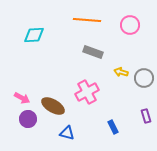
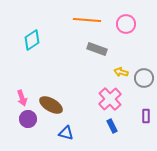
pink circle: moved 4 px left, 1 px up
cyan diamond: moved 2 px left, 5 px down; rotated 30 degrees counterclockwise
gray rectangle: moved 4 px right, 3 px up
pink cross: moved 23 px right, 7 px down; rotated 15 degrees counterclockwise
pink arrow: rotated 42 degrees clockwise
brown ellipse: moved 2 px left, 1 px up
purple rectangle: rotated 16 degrees clockwise
blue rectangle: moved 1 px left, 1 px up
blue triangle: moved 1 px left
